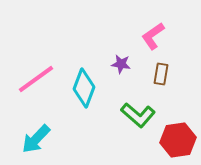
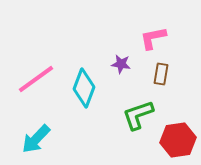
pink L-shape: moved 2 px down; rotated 24 degrees clockwise
green L-shape: rotated 120 degrees clockwise
